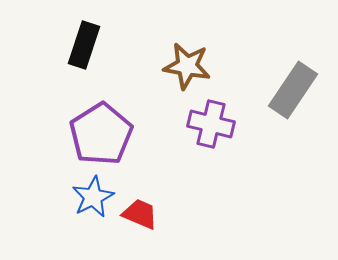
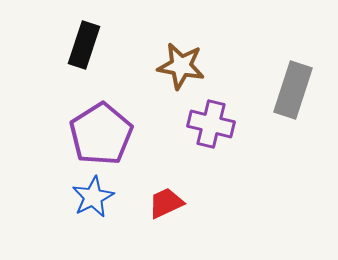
brown star: moved 6 px left
gray rectangle: rotated 16 degrees counterclockwise
red trapezoid: moved 26 px right, 11 px up; rotated 48 degrees counterclockwise
